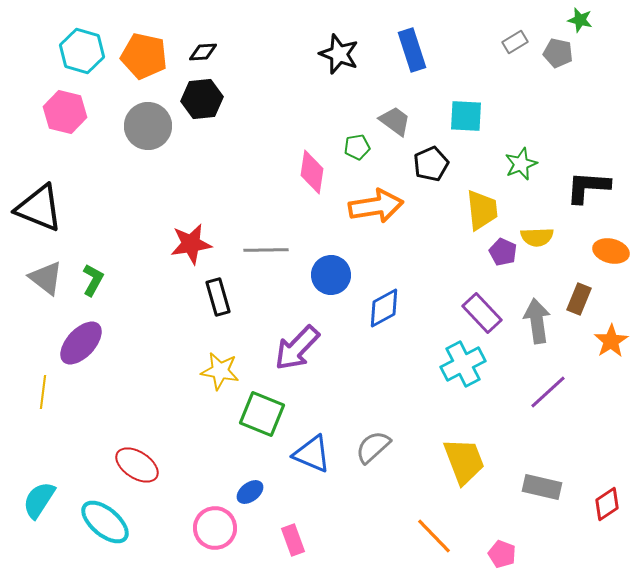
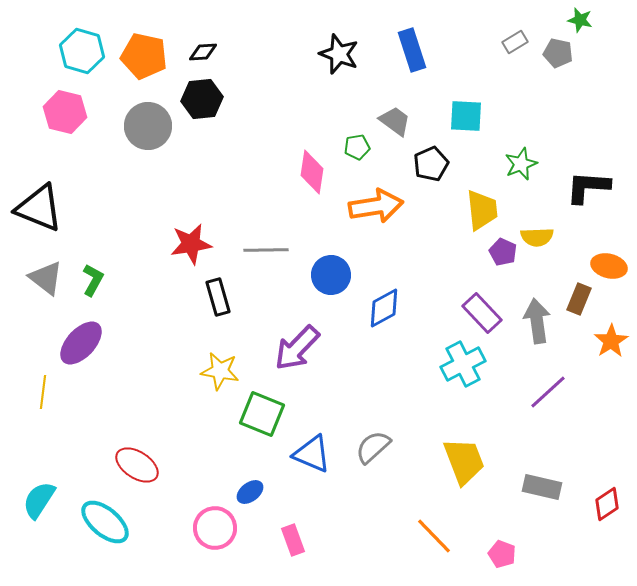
orange ellipse at (611, 251): moved 2 px left, 15 px down
